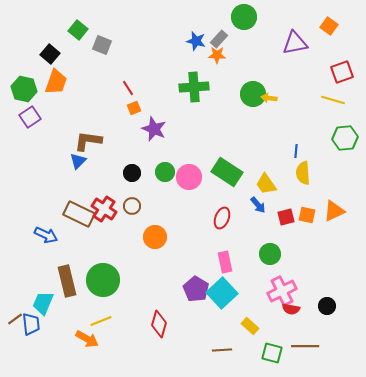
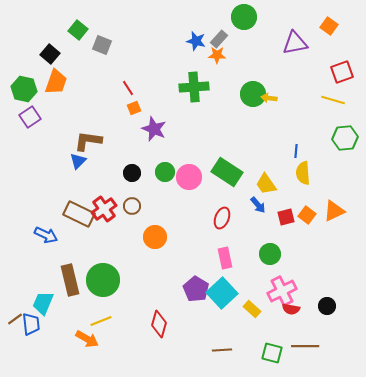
red cross at (104, 209): rotated 20 degrees clockwise
orange square at (307, 215): rotated 24 degrees clockwise
pink rectangle at (225, 262): moved 4 px up
brown rectangle at (67, 281): moved 3 px right, 1 px up
yellow rectangle at (250, 326): moved 2 px right, 17 px up
